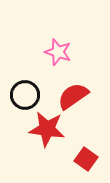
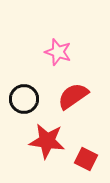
black circle: moved 1 px left, 4 px down
red star: moved 12 px down
red square: rotated 10 degrees counterclockwise
